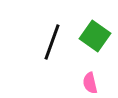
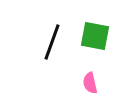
green square: rotated 24 degrees counterclockwise
